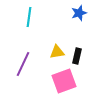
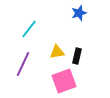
cyan line: moved 12 px down; rotated 30 degrees clockwise
